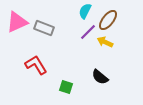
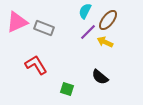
green square: moved 1 px right, 2 px down
